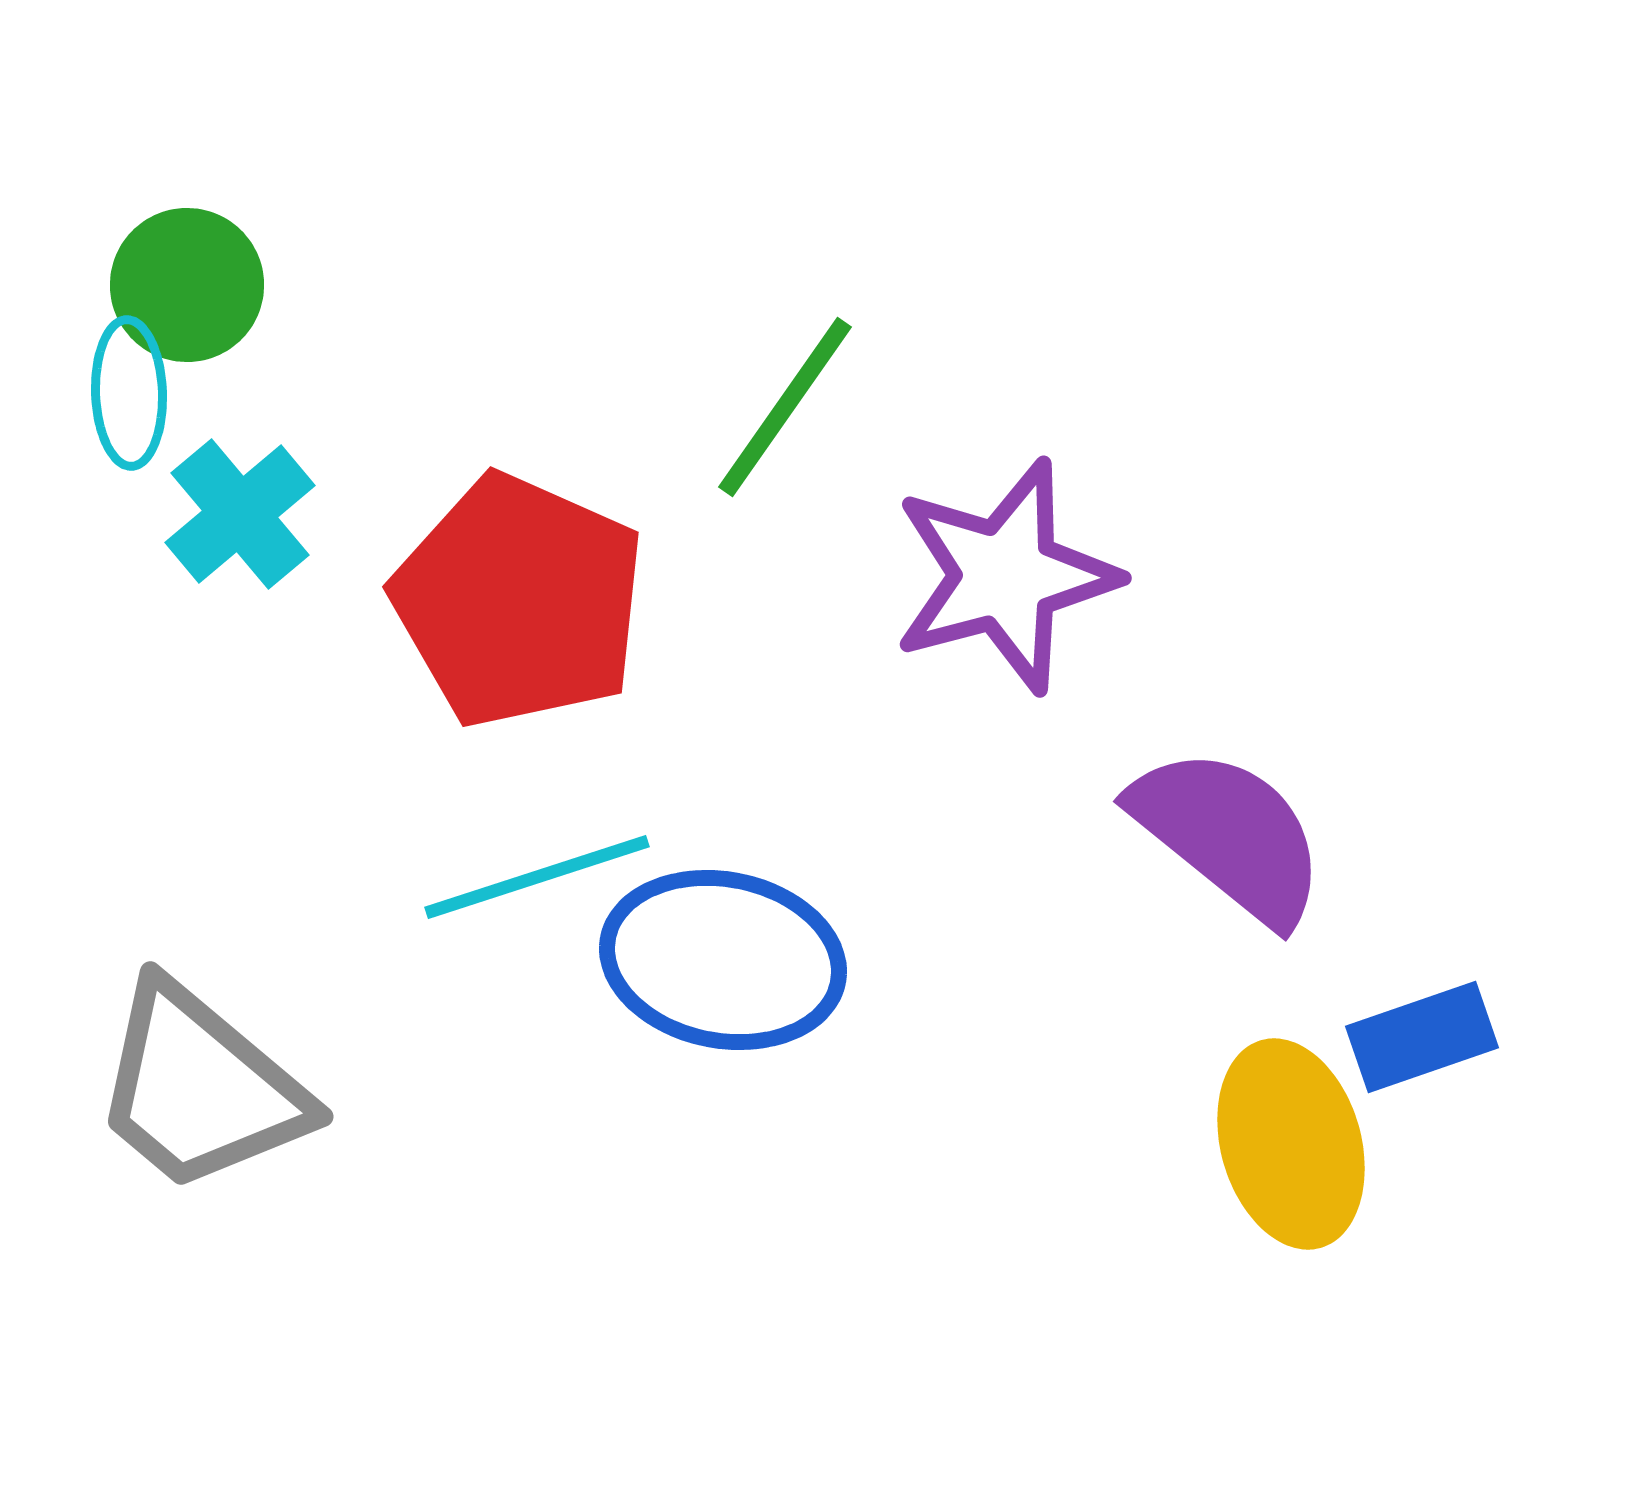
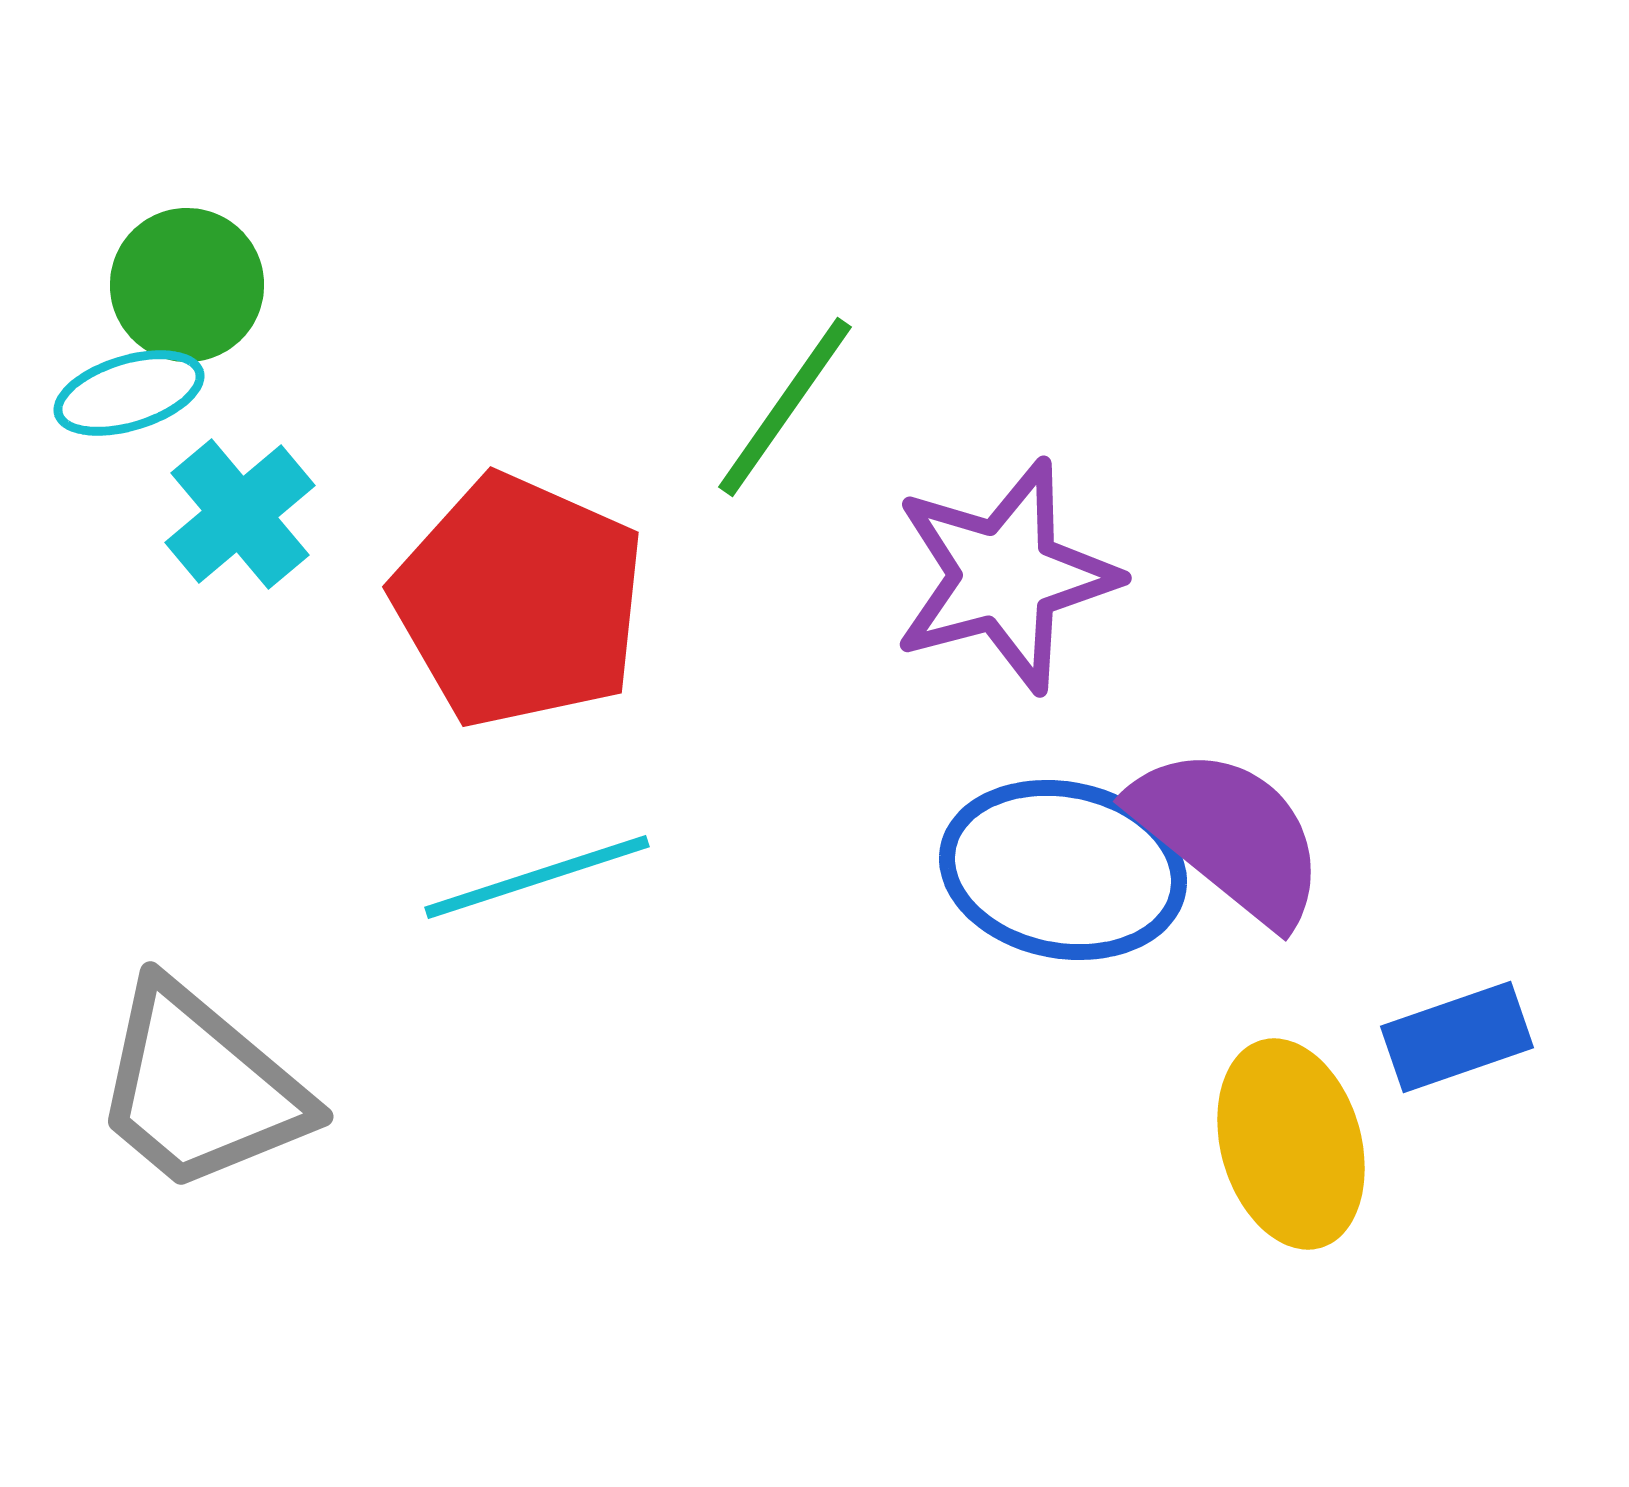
cyan ellipse: rotated 75 degrees clockwise
blue ellipse: moved 340 px right, 90 px up
blue rectangle: moved 35 px right
